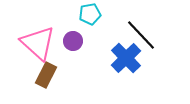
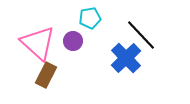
cyan pentagon: moved 4 px down
